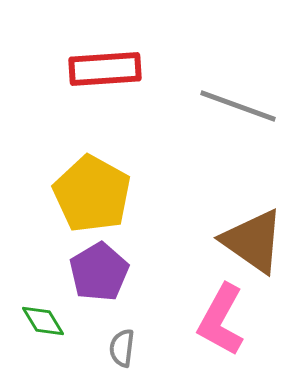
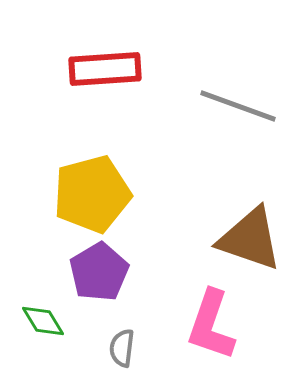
yellow pentagon: rotated 28 degrees clockwise
brown triangle: moved 3 px left, 2 px up; rotated 16 degrees counterclockwise
pink L-shape: moved 10 px left, 5 px down; rotated 10 degrees counterclockwise
